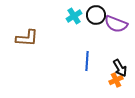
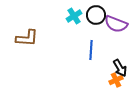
blue line: moved 4 px right, 11 px up
